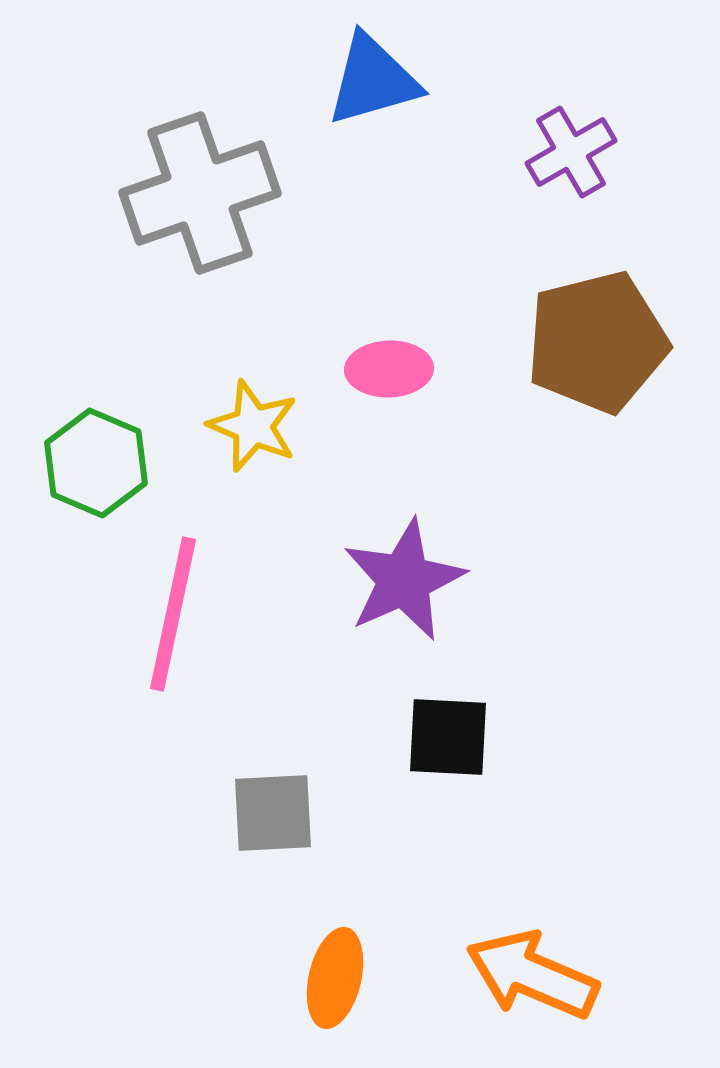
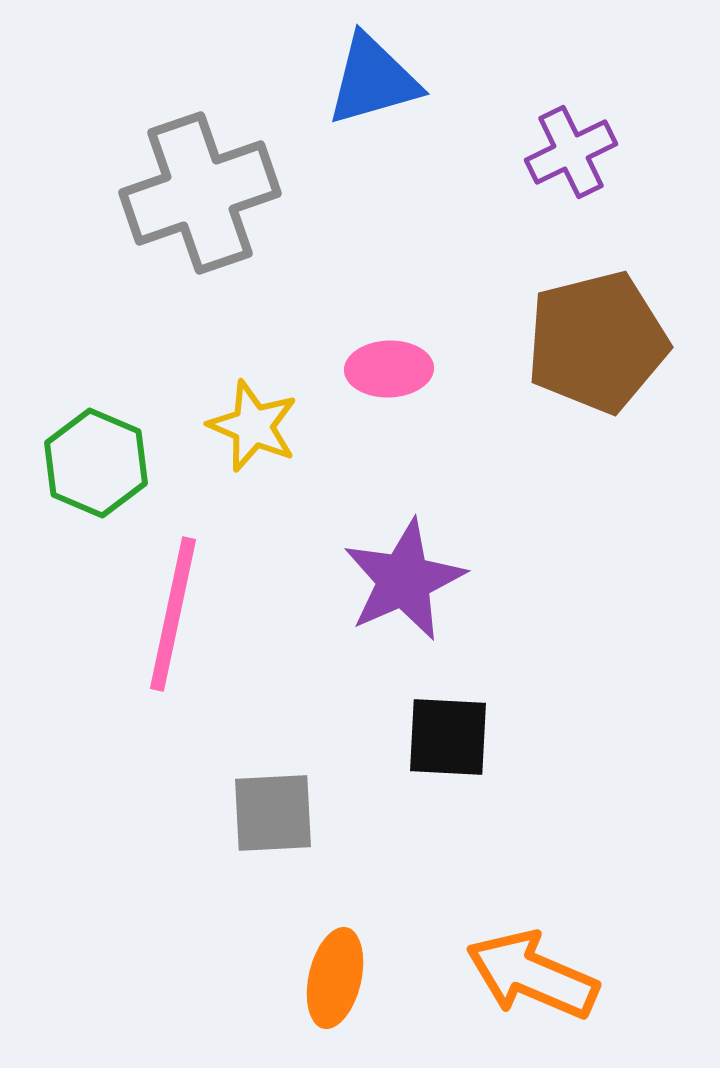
purple cross: rotated 4 degrees clockwise
